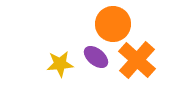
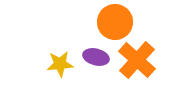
orange circle: moved 2 px right, 2 px up
purple ellipse: rotated 25 degrees counterclockwise
